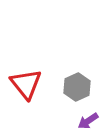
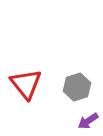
gray hexagon: rotated 8 degrees clockwise
